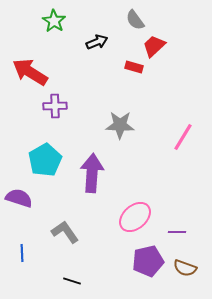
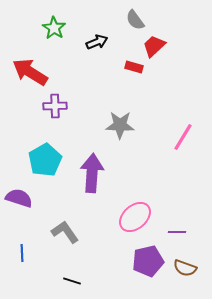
green star: moved 7 px down
